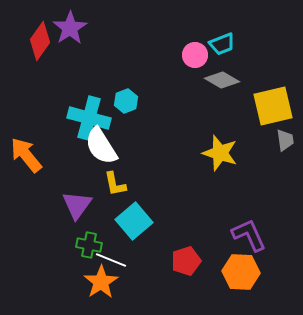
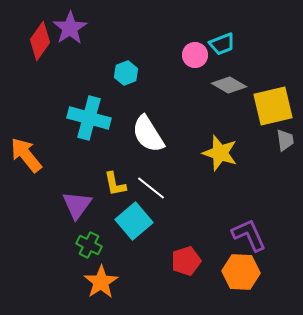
gray diamond: moved 7 px right, 5 px down
cyan hexagon: moved 28 px up
white semicircle: moved 47 px right, 12 px up
green cross: rotated 15 degrees clockwise
white line: moved 40 px right, 72 px up; rotated 16 degrees clockwise
